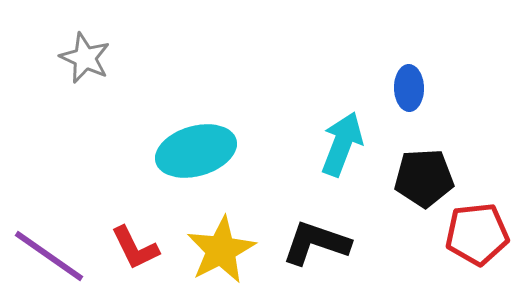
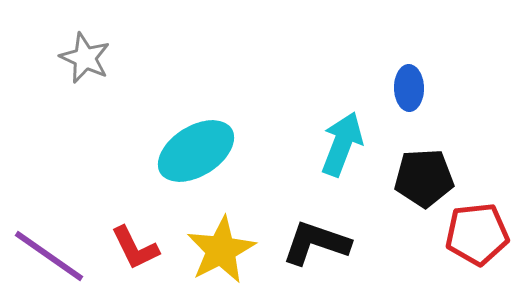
cyan ellipse: rotated 16 degrees counterclockwise
